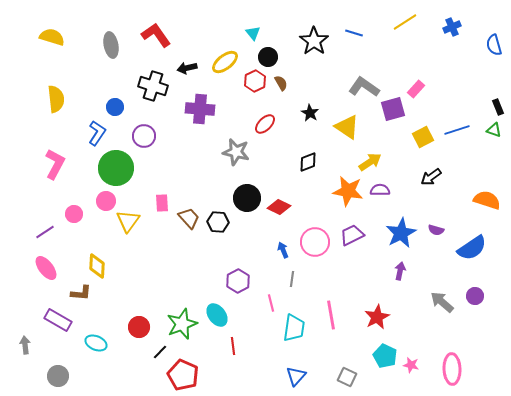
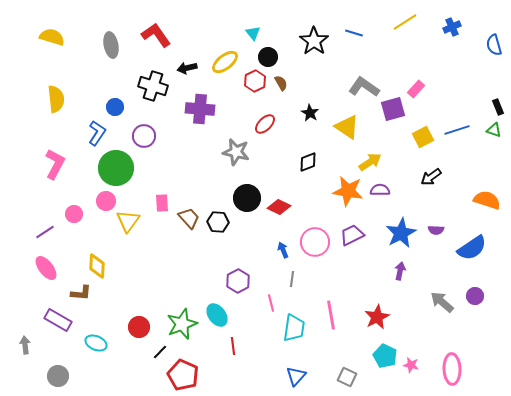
purple semicircle at (436, 230): rotated 14 degrees counterclockwise
